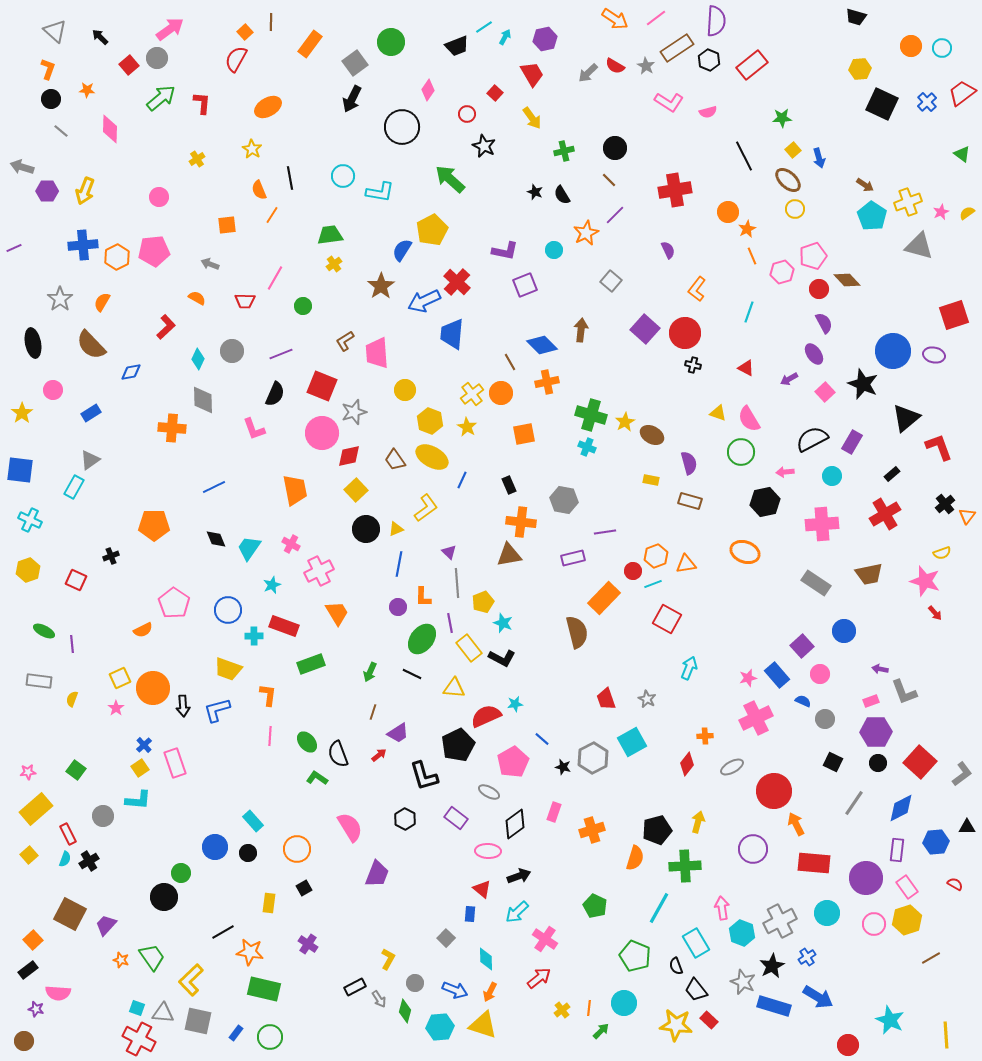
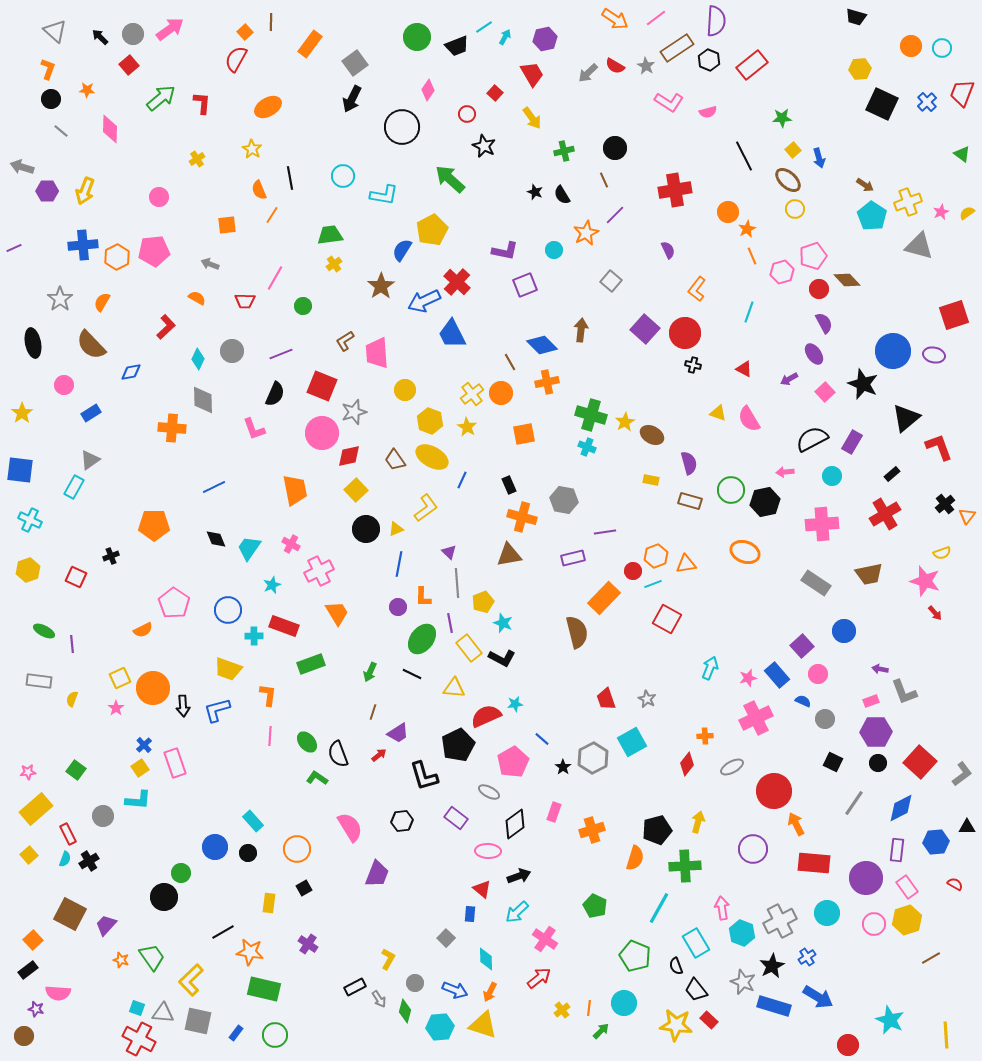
green circle at (391, 42): moved 26 px right, 5 px up
gray circle at (157, 58): moved 24 px left, 24 px up
red trapezoid at (962, 93): rotated 32 degrees counterclockwise
brown line at (609, 180): moved 5 px left; rotated 21 degrees clockwise
cyan L-shape at (380, 192): moved 4 px right, 3 px down
blue trapezoid at (452, 334): rotated 32 degrees counterclockwise
red triangle at (746, 368): moved 2 px left, 1 px down
pink circle at (53, 390): moved 11 px right, 5 px up
green circle at (741, 452): moved 10 px left, 38 px down
orange cross at (521, 522): moved 1 px right, 5 px up; rotated 8 degrees clockwise
red square at (76, 580): moved 3 px up
cyan arrow at (689, 668): moved 21 px right
pink circle at (820, 674): moved 2 px left
black star at (563, 767): rotated 21 degrees clockwise
black hexagon at (405, 819): moved 3 px left, 2 px down; rotated 25 degrees clockwise
green circle at (270, 1037): moved 5 px right, 2 px up
brown circle at (24, 1041): moved 5 px up
